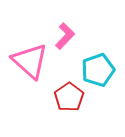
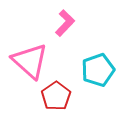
pink L-shape: moved 13 px up
red pentagon: moved 13 px left, 1 px up
